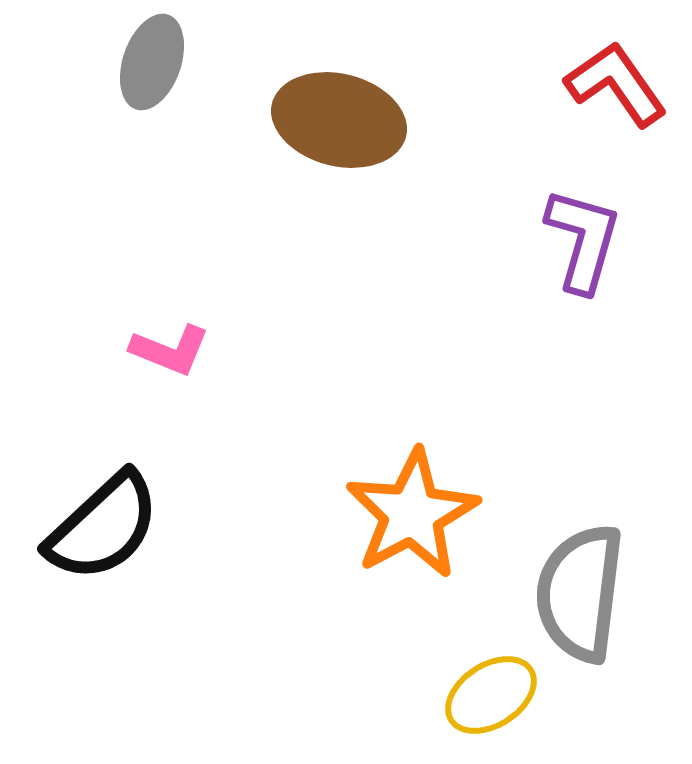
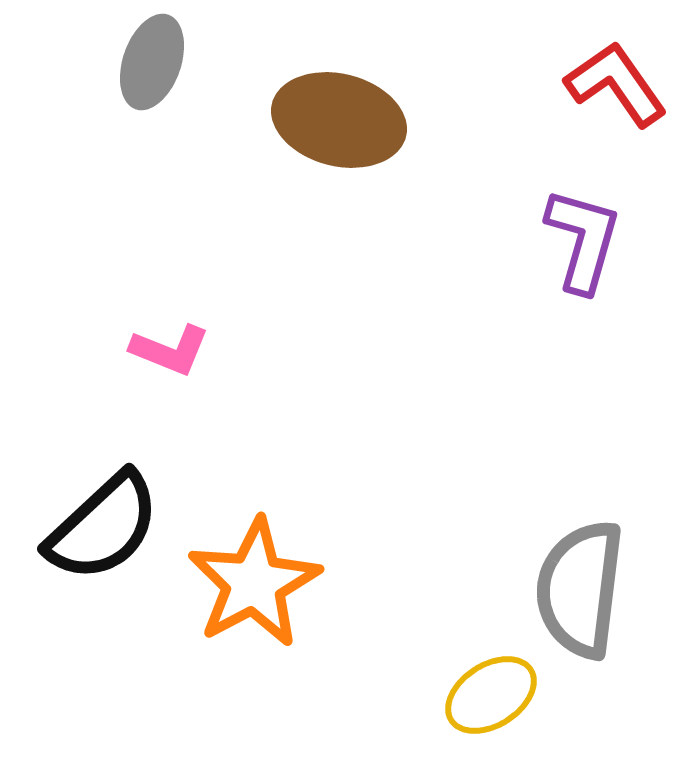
orange star: moved 158 px left, 69 px down
gray semicircle: moved 4 px up
